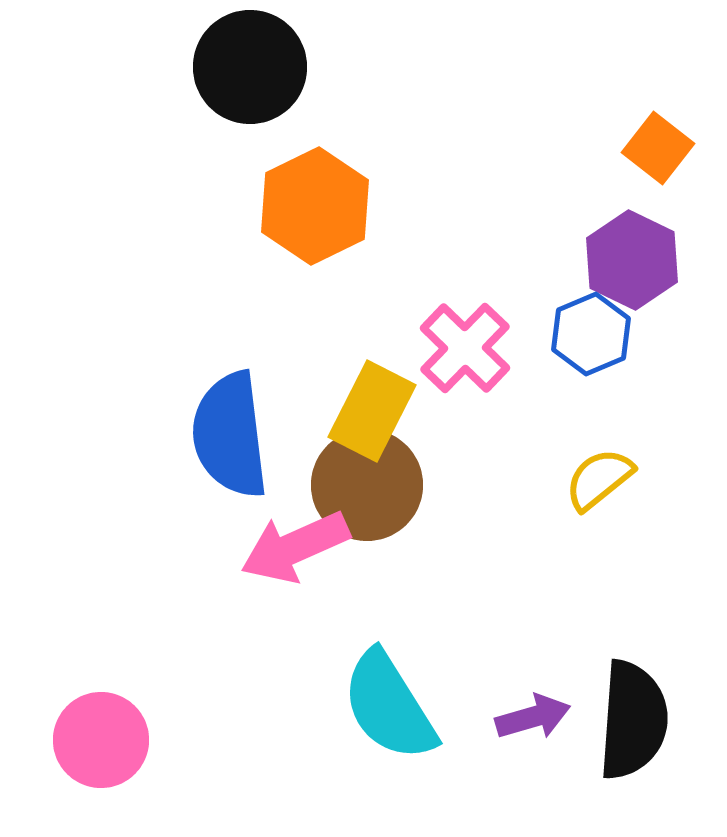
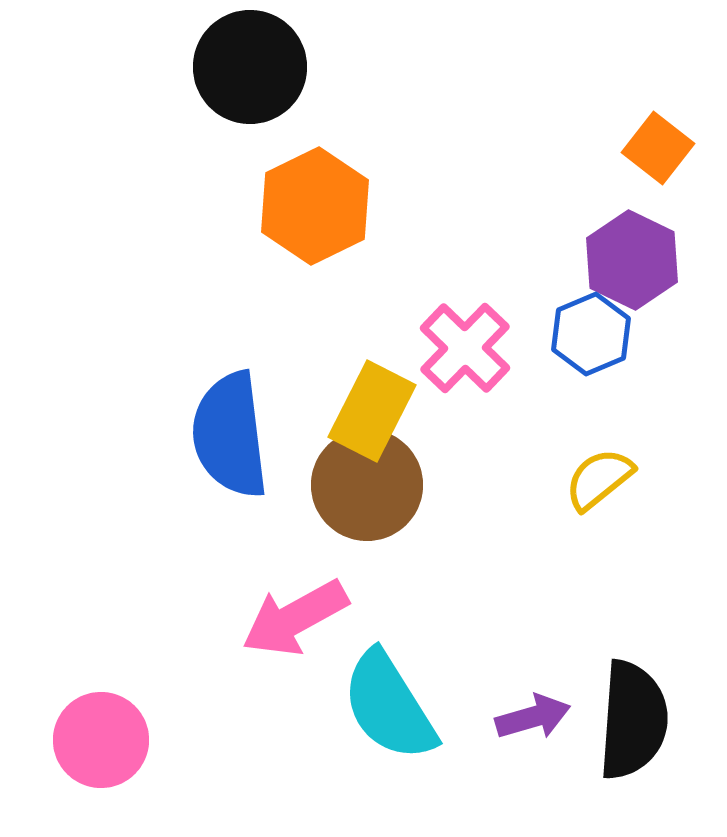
pink arrow: moved 71 px down; rotated 5 degrees counterclockwise
